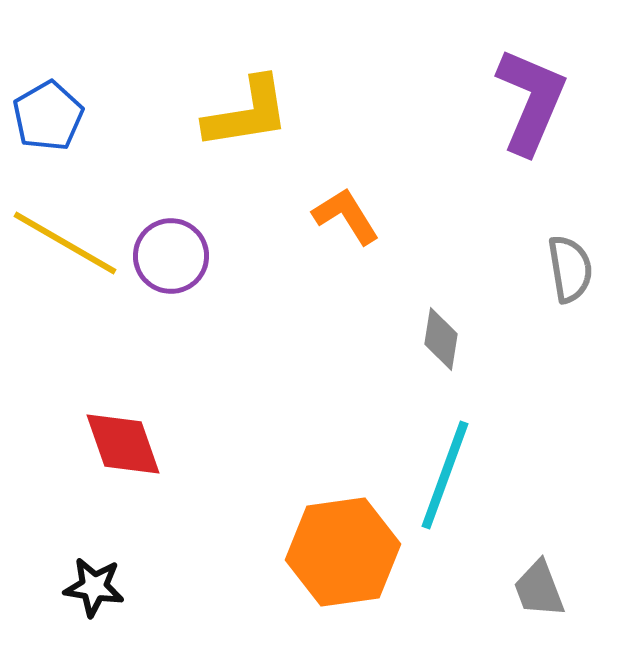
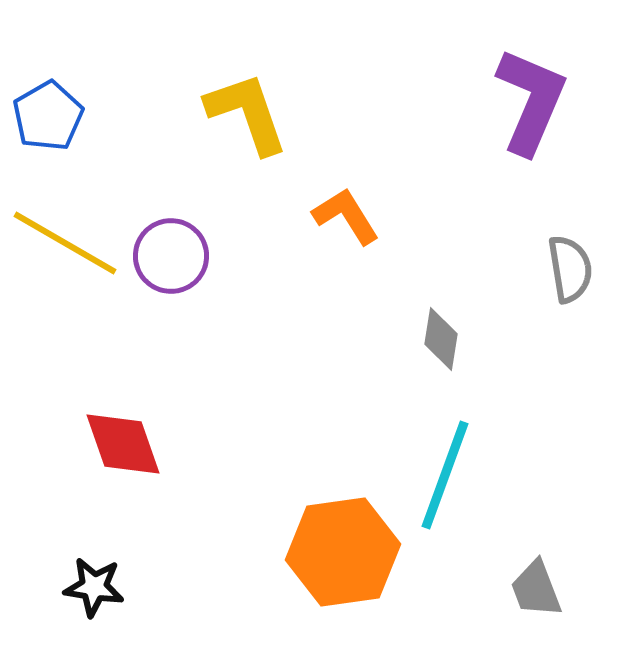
yellow L-shape: rotated 100 degrees counterclockwise
gray trapezoid: moved 3 px left
